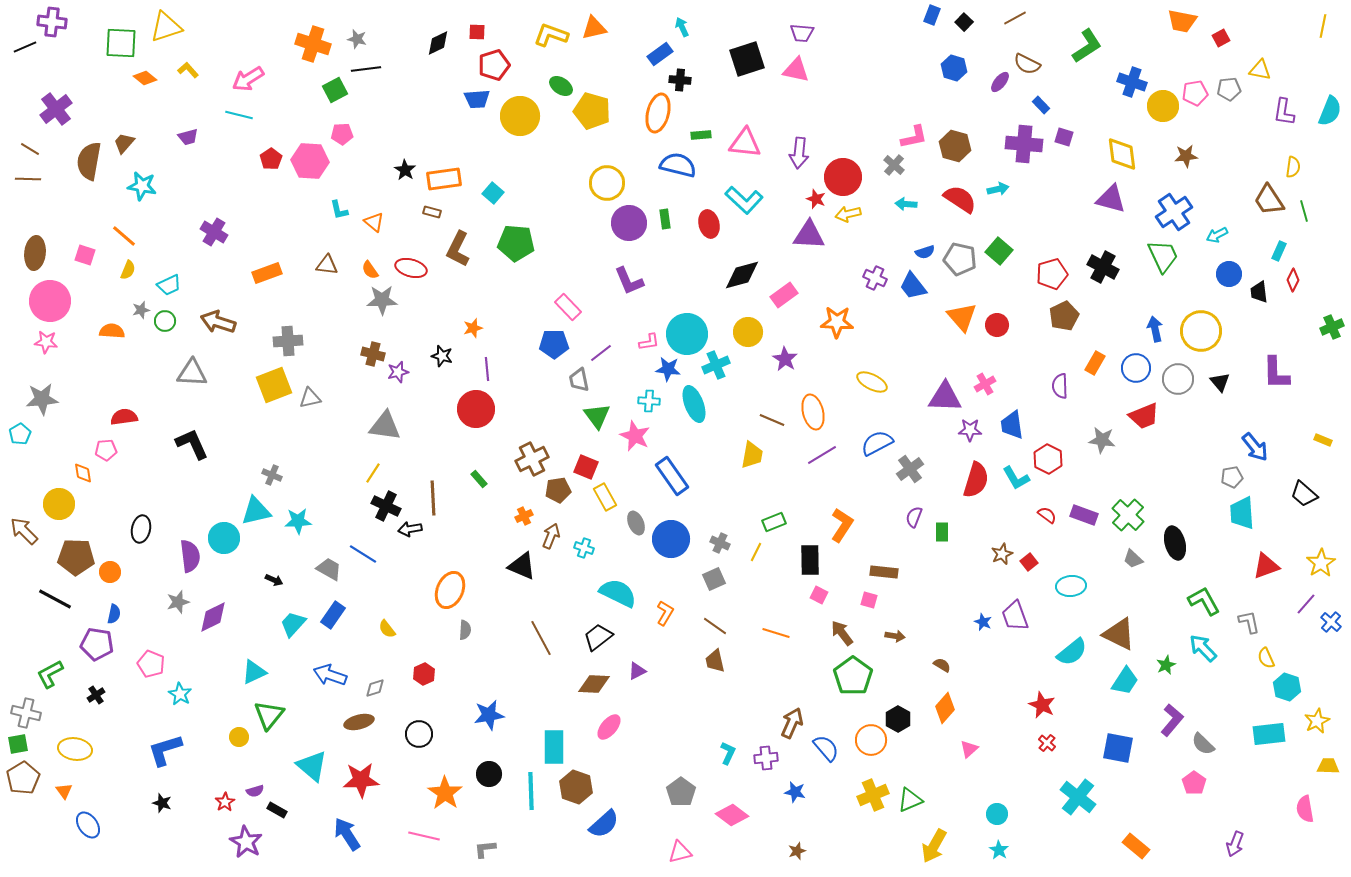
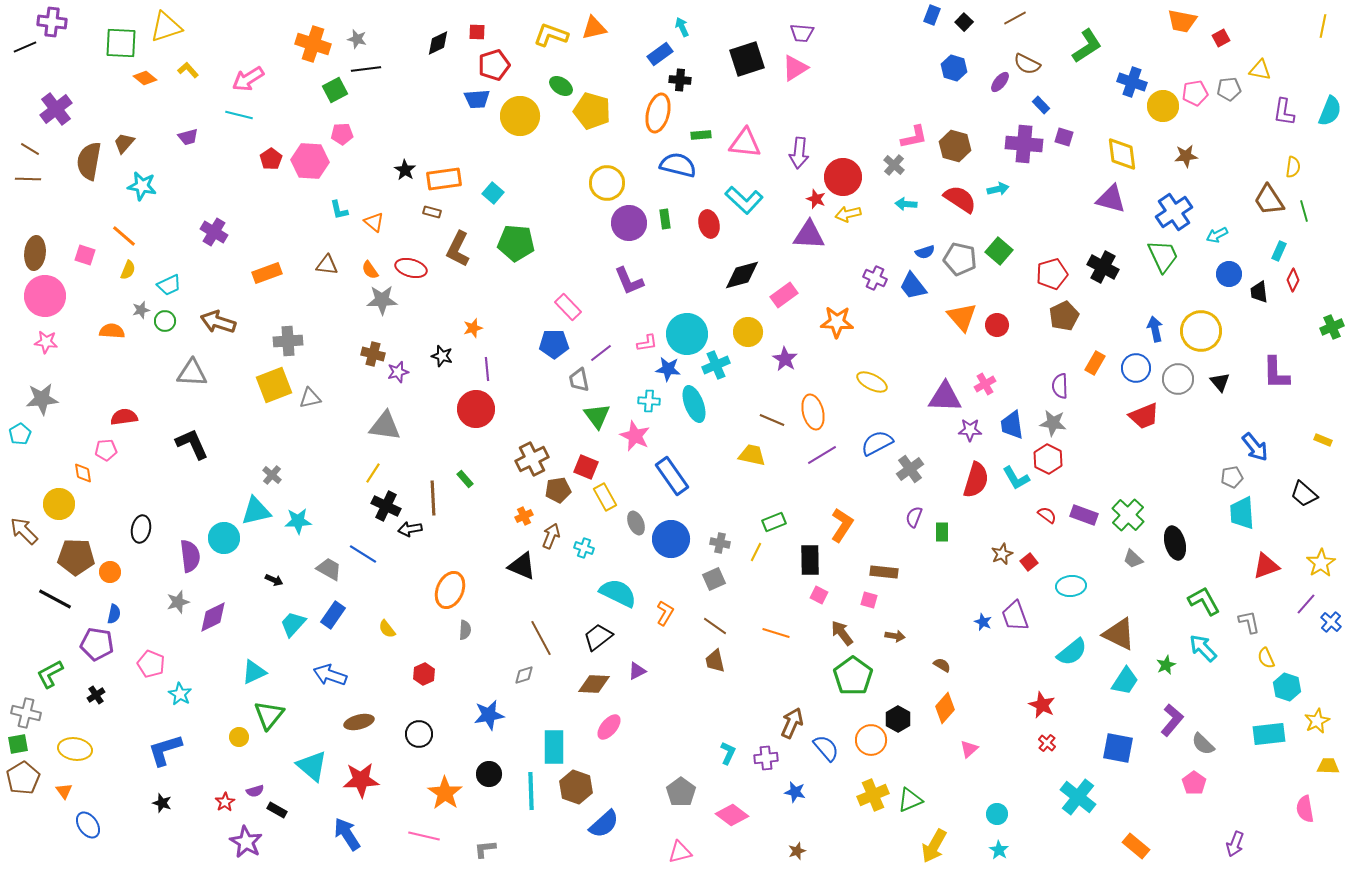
pink triangle at (796, 70): moved 1 px left, 2 px up; rotated 44 degrees counterclockwise
pink circle at (50, 301): moved 5 px left, 5 px up
pink L-shape at (649, 342): moved 2 px left, 1 px down
gray star at (1102, 440): moved 49 px left, 17 px up
yellow trapezoid at (752, 455): rotated 88 degrees counterclockwise
gray cross at (272, 475): rotated 18 degrees clockwise
green rectangle at (479, 479): moved 14 px left
gray cross at (720, 543): rotated 12 degrees counterclockwise
gray diamond at (375, 688): moved 149 px right, 13 px up
